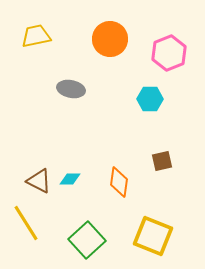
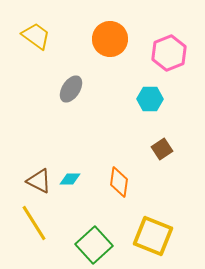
yellow trapezoid: rotated 48 degrees clockwise
gray ellipse: rotated 68 degrees counterclockwise
brown square: moved 12 px up; rotated 20 degrees counterclockwise
yellow line: moved 8 px right
green square: moved 7 px right, 5 px down
